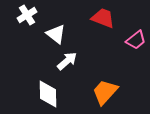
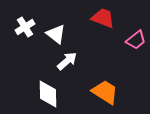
white cross: moved 2 px left, 12 px down
orange trapezoid: rotated 80 degrees clockwise
